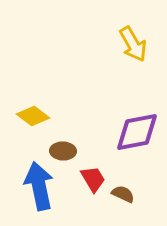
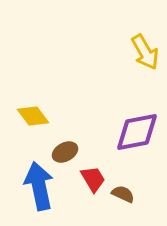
yellow arrow: moved 12 px right, 8 px down
yellow diamond: rotated 16 degrees clockwise
brown ellipse: moved 2 px right, 1 px down; rotated 30 degrees counterclockwise
